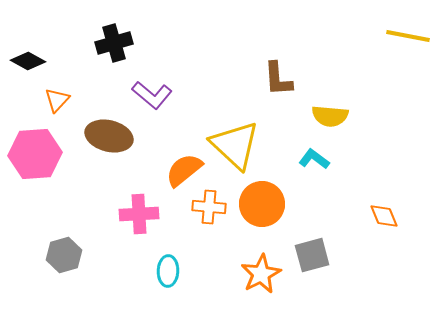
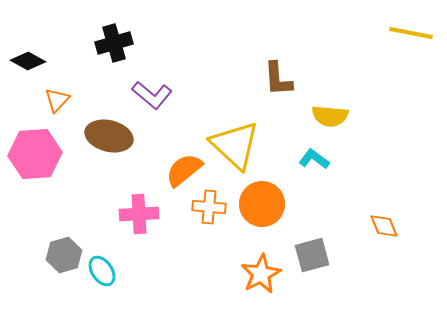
yellow line: moved 3 px right, 3 px up
orange diamond: moved 10 px down
cyan ellipse: moved 66 px left; rotated 36 degrees counterclockwise
